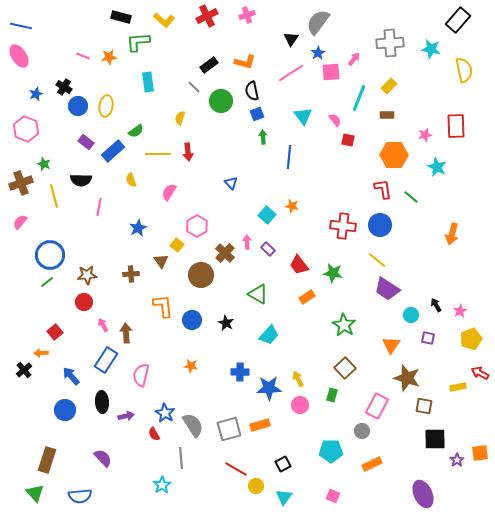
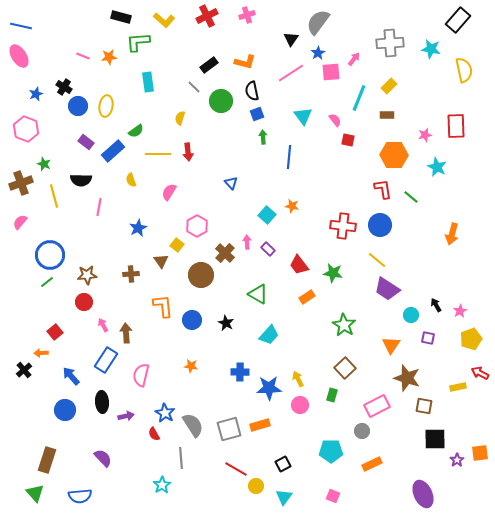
pink rectangle at (377, 406): rotated 35 degrees clockwise
